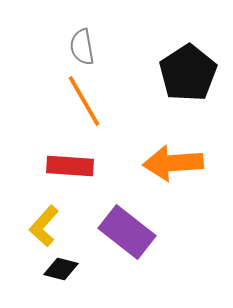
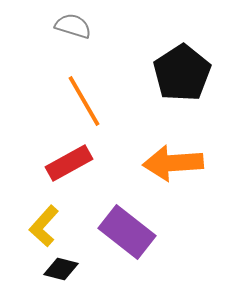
gray semicircle: moved 9 px left, 21 px up; rotated 117 degrees clockwise
black pentagon: moved 6 px left
red rectangle: moved 1 px left, 3 px up; rotated 33 degrees counterclockwise
